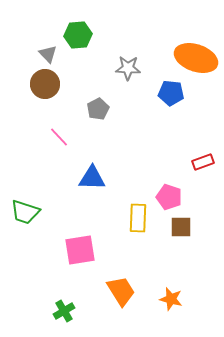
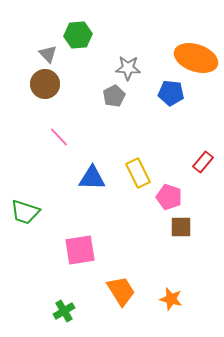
gray pentagon: moved 16 px right, 13 px up
red rectangle: rotated 30 degrees counterclockwise
yellow rectangle: moved 45 px up; rotated 28 degrees counterclockwise
